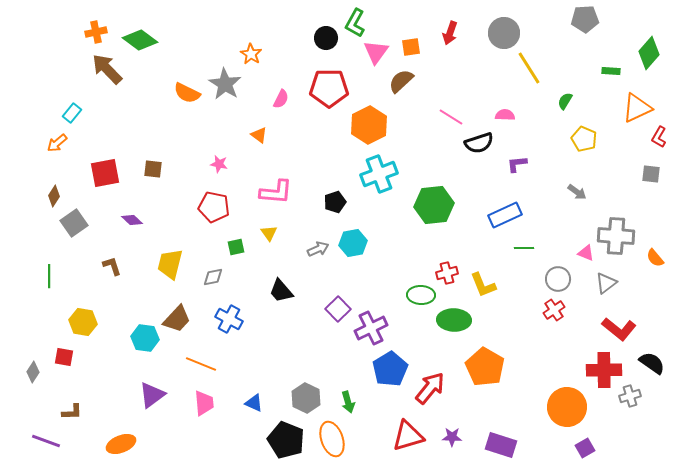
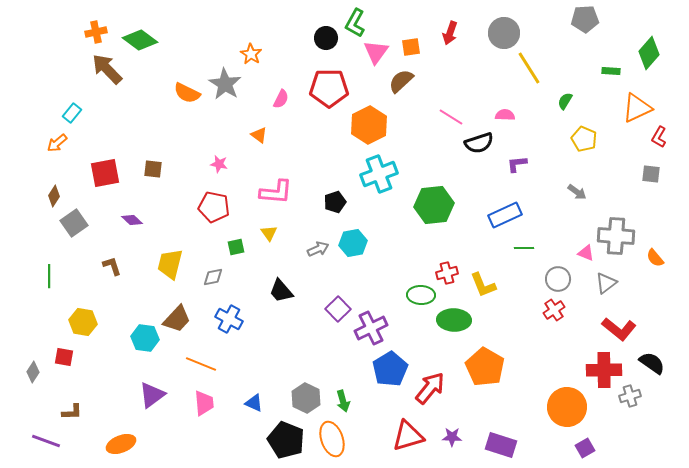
green arrow at (348, 402): moved 5 px left, 1 px up
